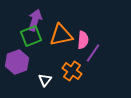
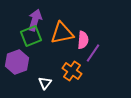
orange triangle: moved 1 px right, 2 px up
white triangle: moved 3 px down
